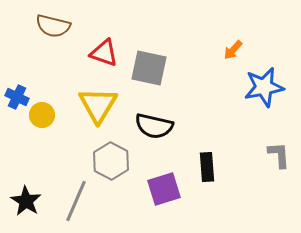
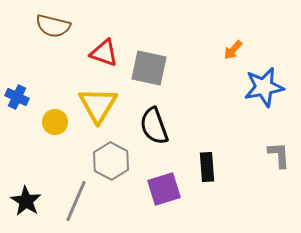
yellow circle: moved 13 px right, 7 px down
black semicircle: rotated 57 degrees clockwise
